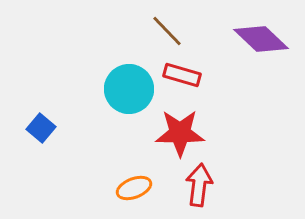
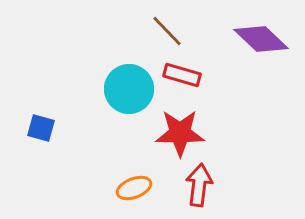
blue square: rotated 24 degrees counterclockwise
